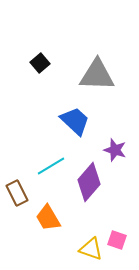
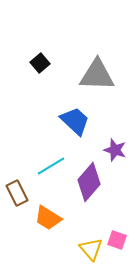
orange trapezoid: rotated 28 degrees counterclockwise
yellow triangle: rotated 30 degrees clockwise
